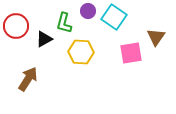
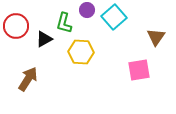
purple circle: moved 1 px left, 1 px up
cyan square: rotated 15 degrees clockwise
pink square: moved 8 px right, 17 px down
